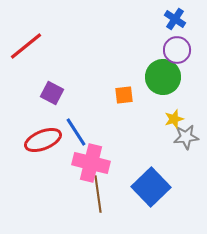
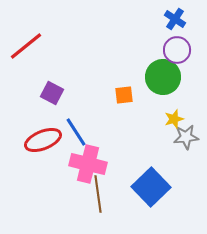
pink cross: moved 3 px left, 1 px down
